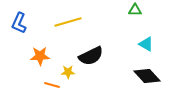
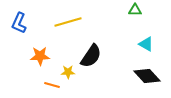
black semicircle: rotated 30 degrees counterclockwise
